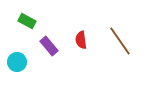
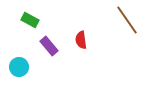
green rectangle: moved 3 px right, 1 px up
brown line: moved 7 px right, 21 px up
cyan circle: moved 2 px right, 5 px down
